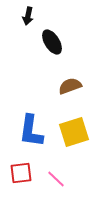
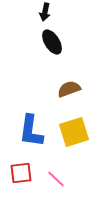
black arrow: moved 17 px right, 4 px up
brown semicircle: moved 1 px left, 3 px down
